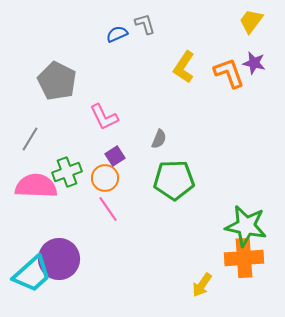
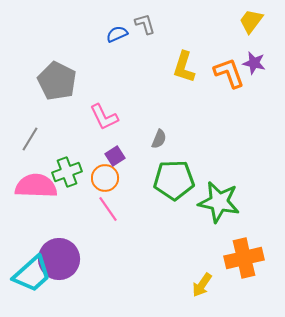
yellow L-shape: rotated 16 degrees counterclockwise
green star: moved 27 px left, 24 px up
orange cross: rotated 9 degrees counterclockwise
